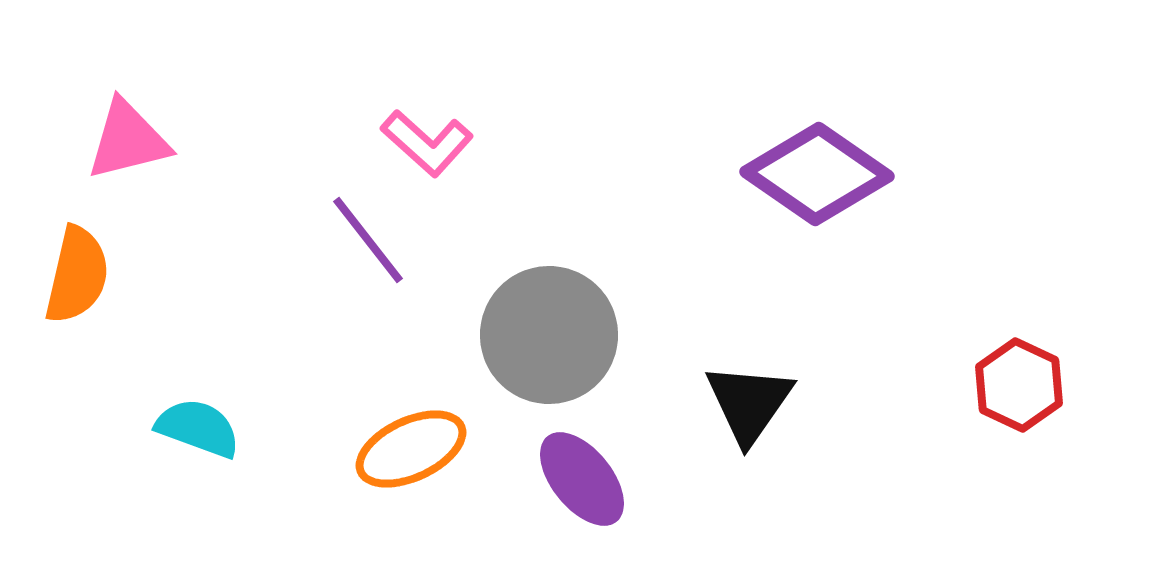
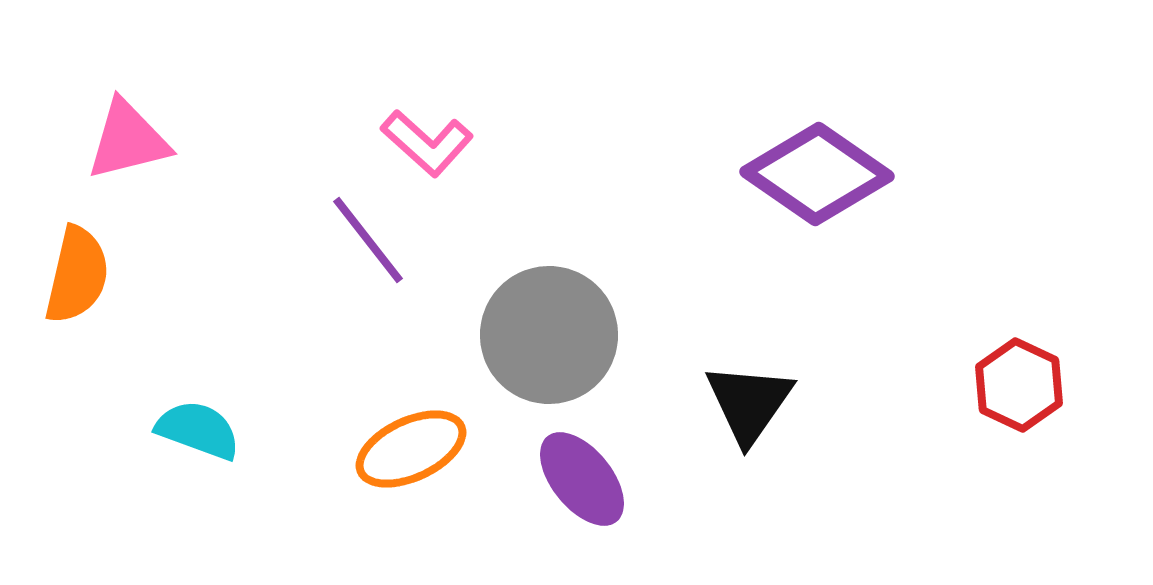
cyan semicircle: moved 2 px down
